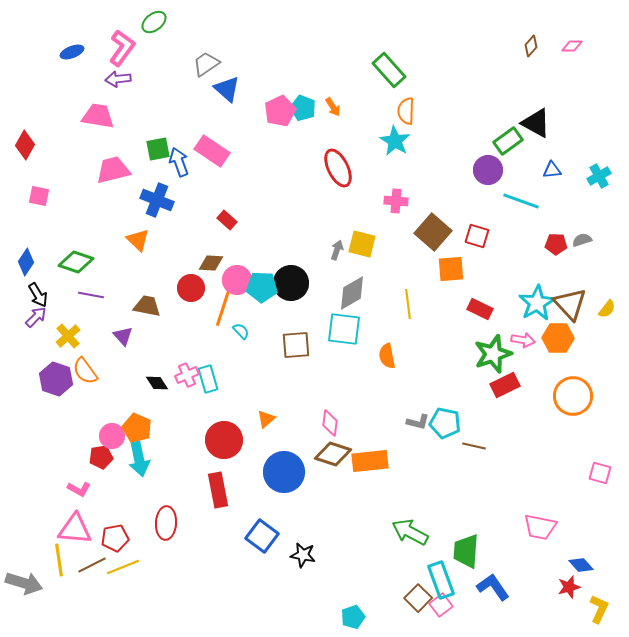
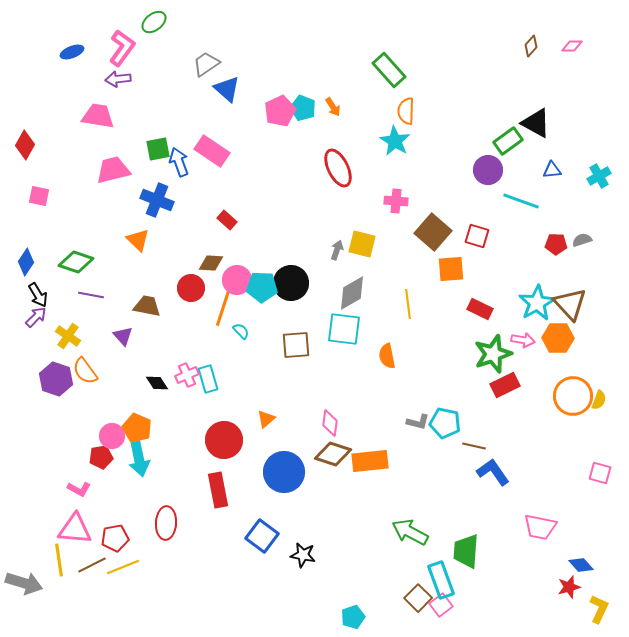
yellow semicircle at (607, 309): moved 8 px left, 91 px down; rotated 18 degrees counterclockwise
yellow cross at (68, 336): rotated 15 degrees counterclockwise
blue L-shape at (493, 587): moved 115 px up
